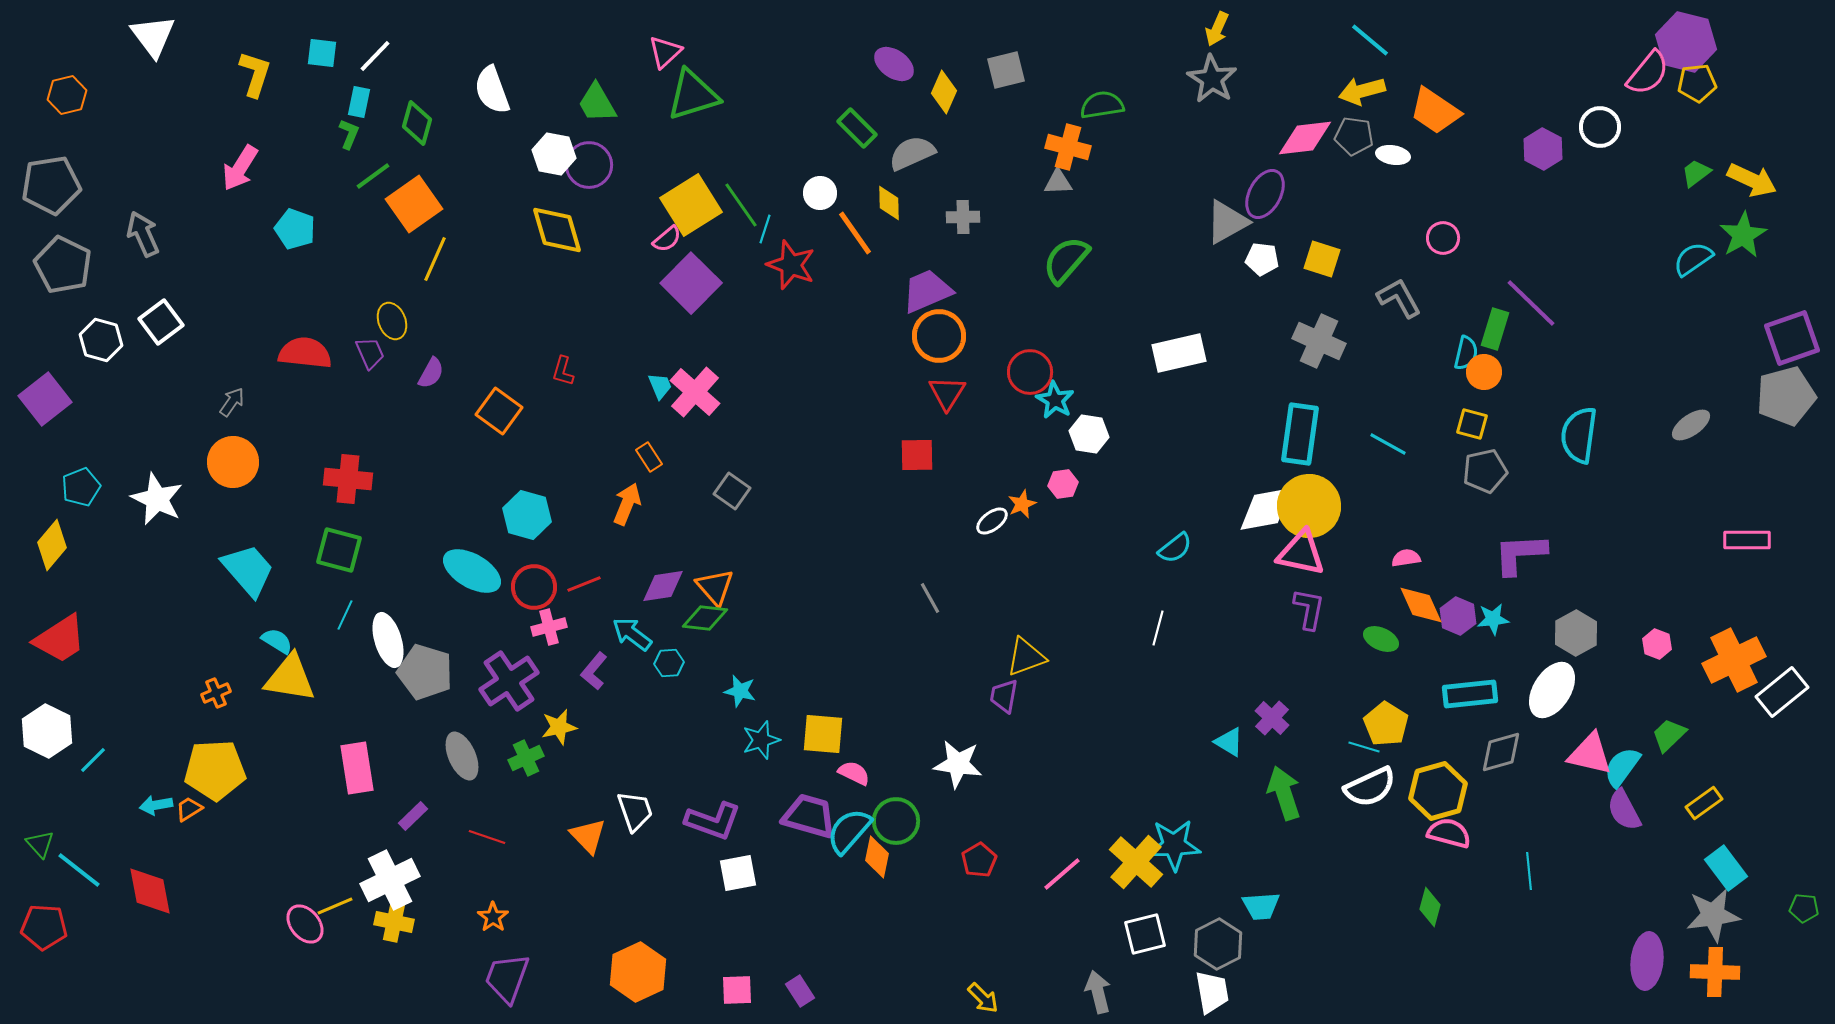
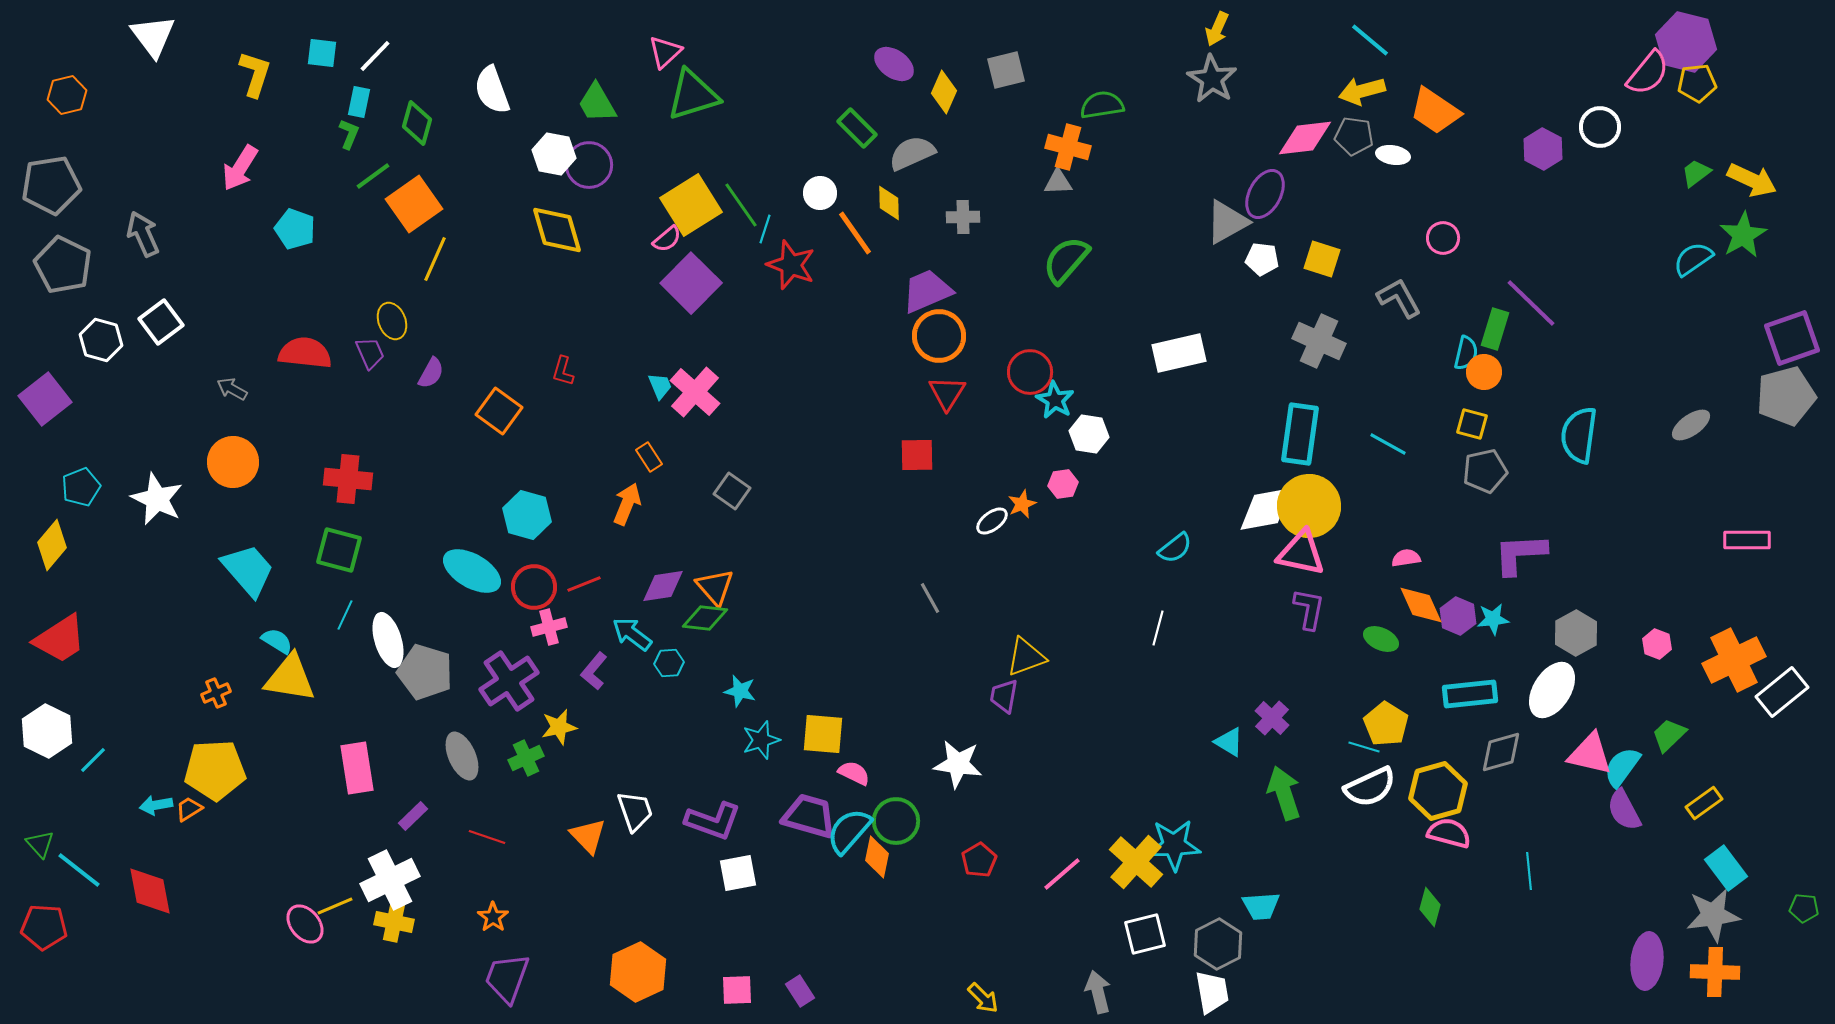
gray arrow at (232, 402): moved 13 px up; rotated 96 degrees counterclockwise
